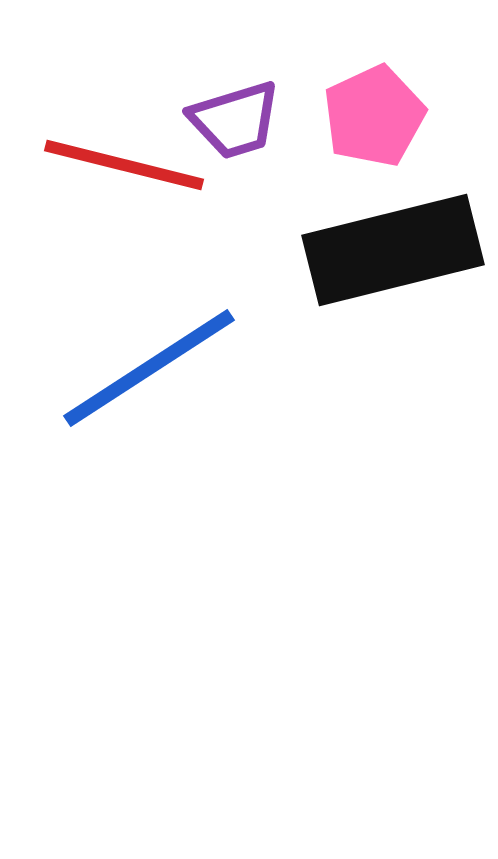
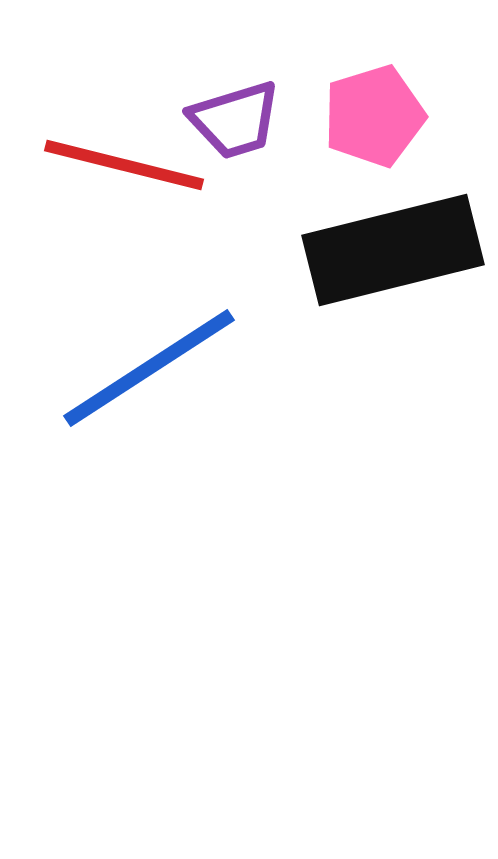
pink pentagon: rotated 8 degrees clockwise
